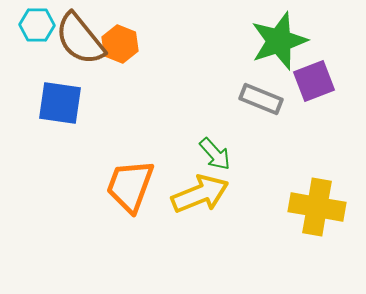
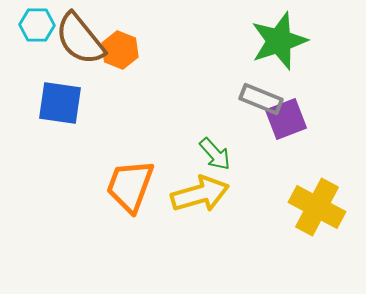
orange hexagon: moved 6 px down
purple square: moved 28 px left, 38 px down
yellow arrow: rotated 6 degrees clockwise
yellow cross: rotated 18 degrees clockwise
